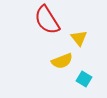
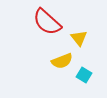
red semicircle: moved 2 px down; rotated 16 degrees counterclockwise
cyan square: moved 4 px up
